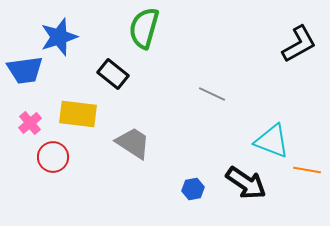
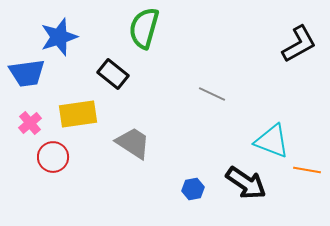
blue trapezoid: moved 2 px right, 3 px down
yellow rectangle: rotated 15 degrees counterclockwise
